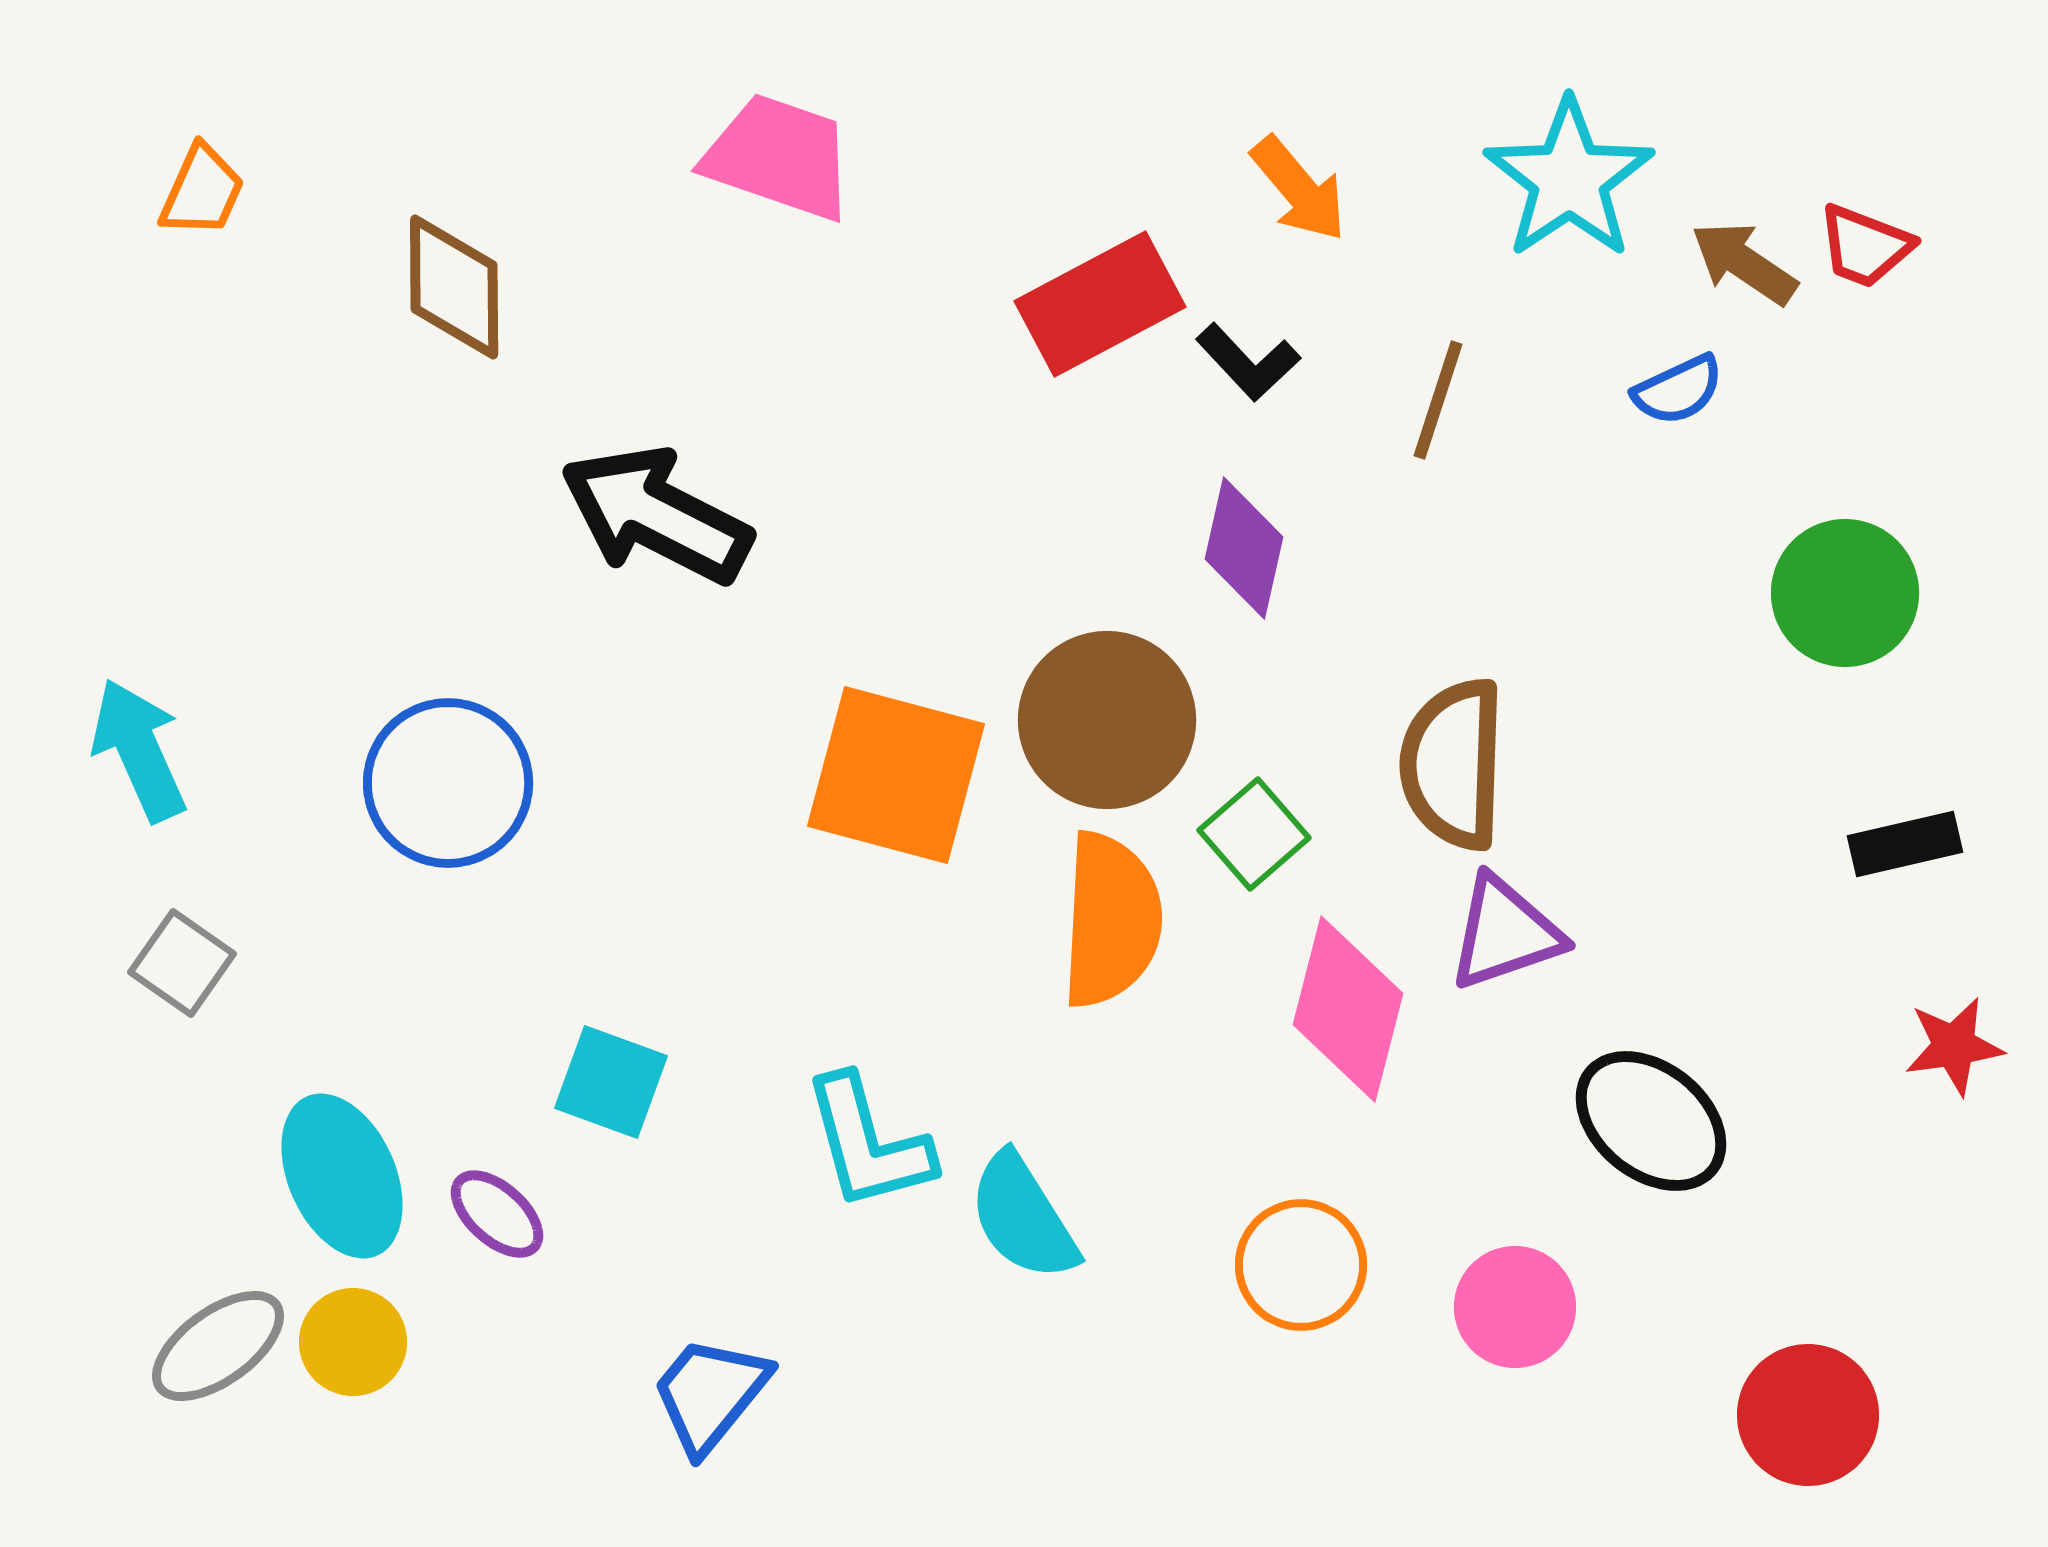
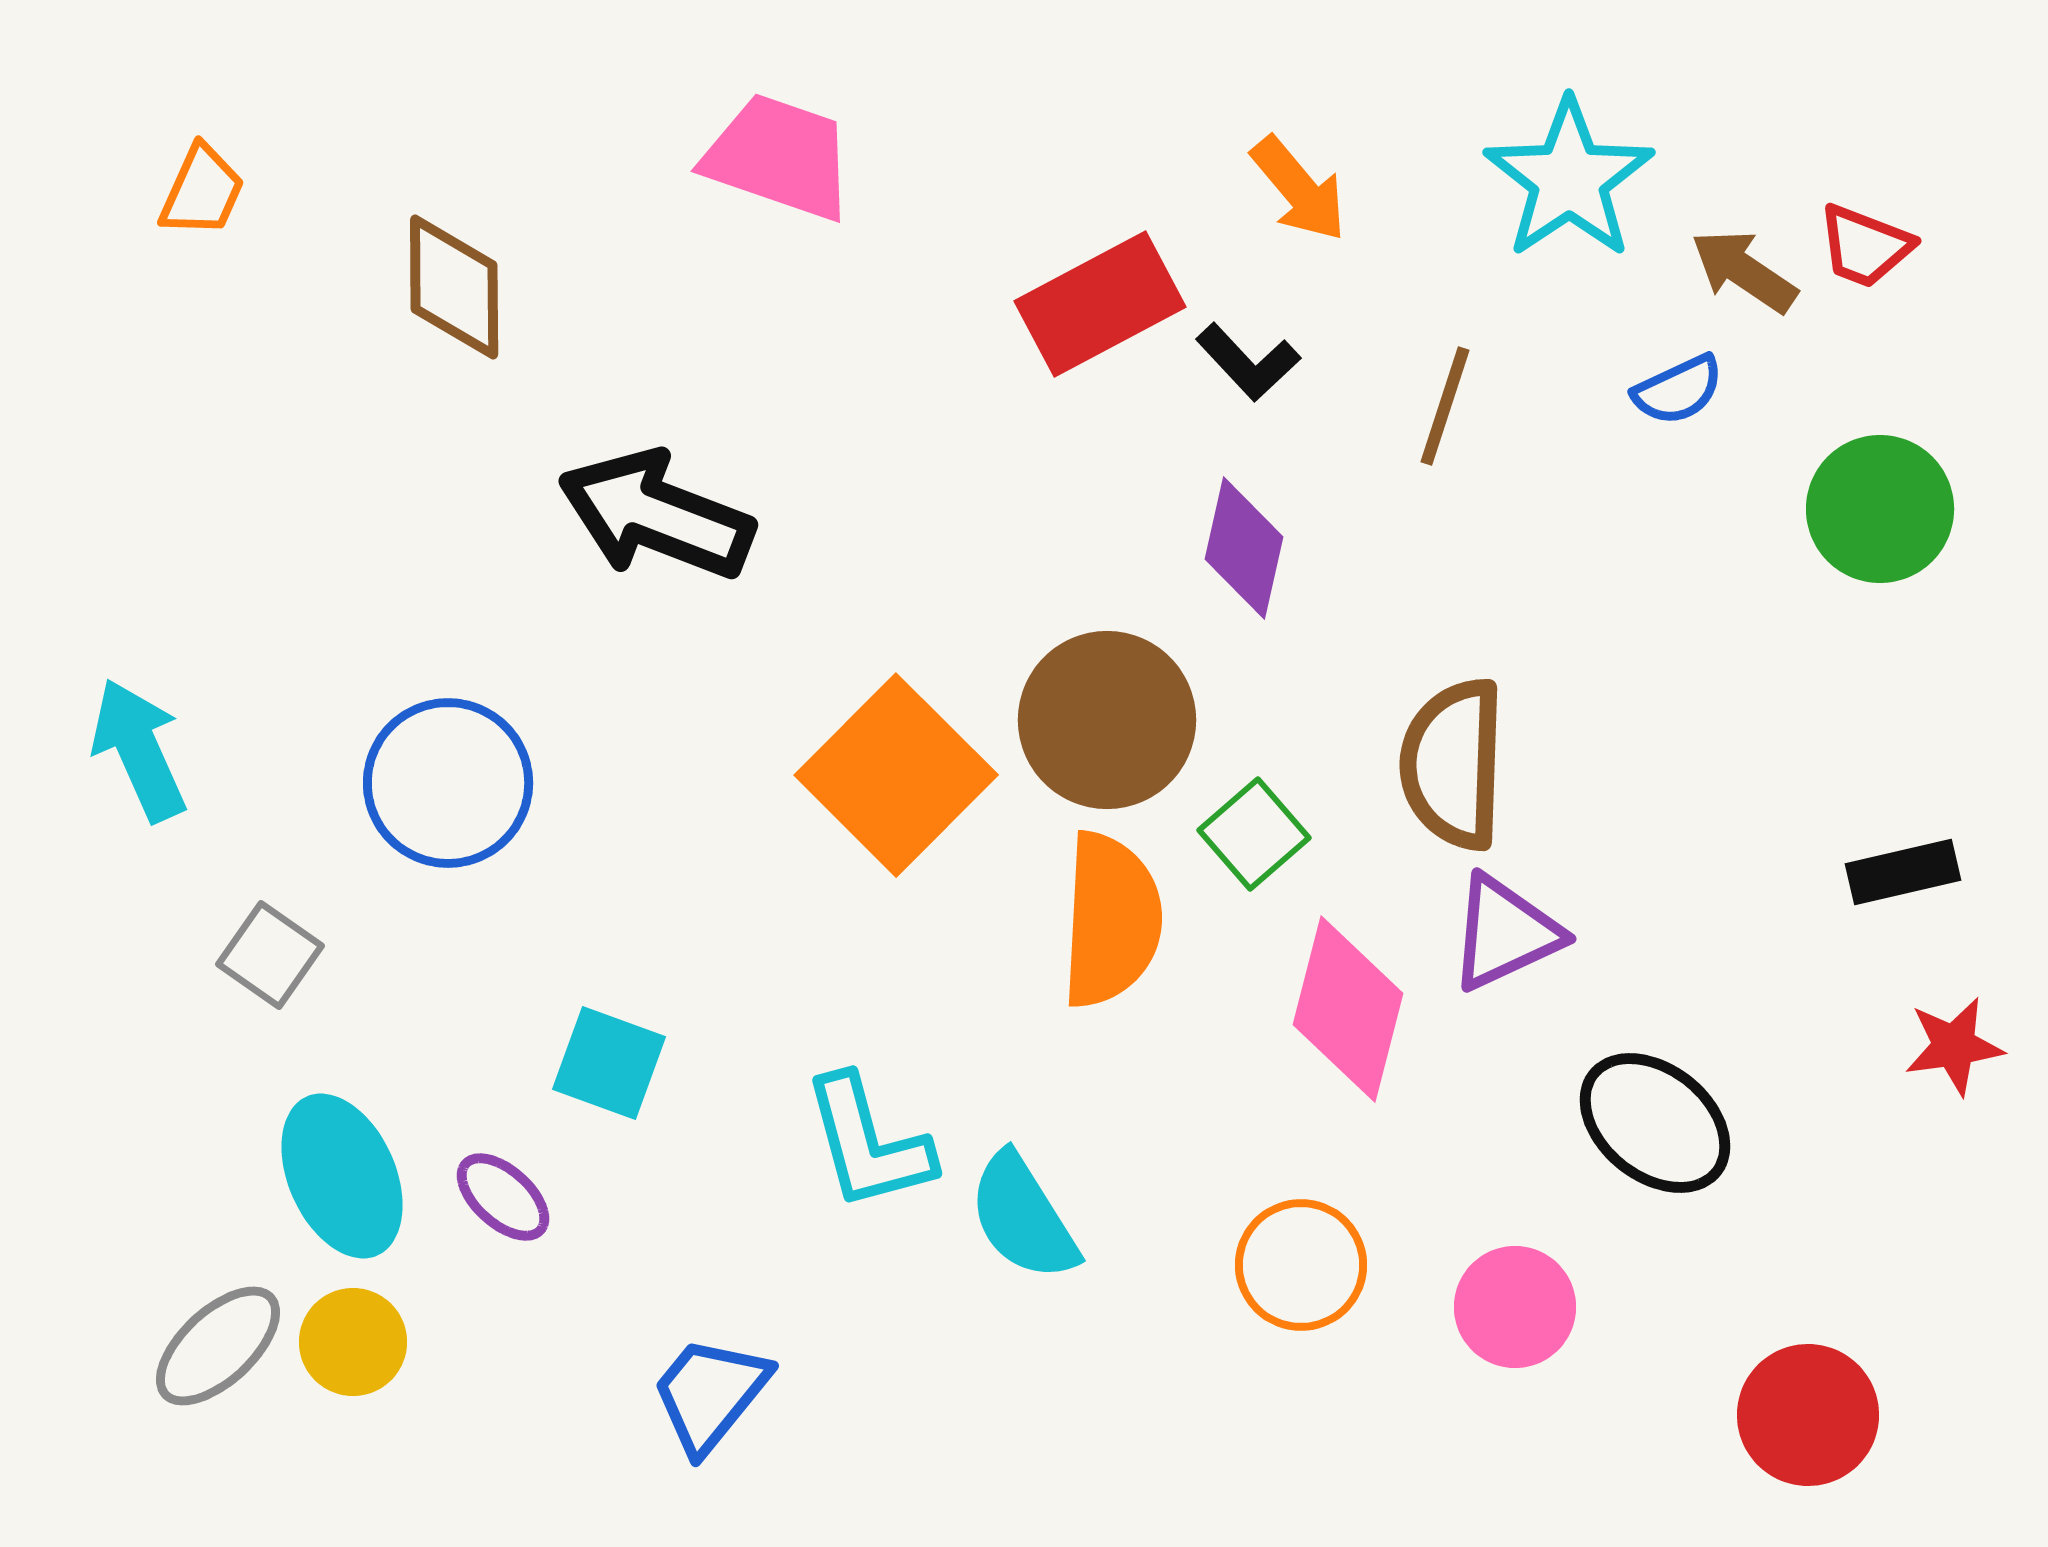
brown arrow: moved 8 px down
brown line: moved 7 px right, 6 px down
black arrow: rotated 6 degrees counterclockwise
green circle: moved 35 px right, 84 px up
orange square: rotated 30 degrees clockwise
black rectangle: moved 2 px left, 28 px down
purple triangle: rotated 6 degrees counterclockwise
gray square: moved 88 px right, 8 px up
cyan square: moved 2 px left, 19 px up
black ellipse: moved 4 px right, 2 px down
purple ellipse: moved 6 px right, 17 px up
gray ellipse: rotated 7 degrees counterclockwise
